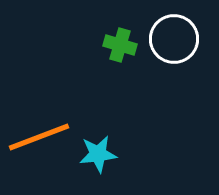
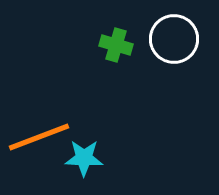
green cross: moved 4 px left
cyan star: moved 14 px left, 4 px down; rotated 9 degrees clockwise
